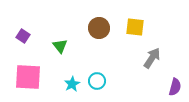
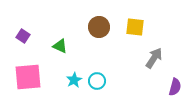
brown circle: moved 1 px up
green triangle: rotated 28 degrees counterclockwise
gray arrow: moved 2 px right
pink square: rotated 8 degrees counterclockwise
cyan star: moved 2 px right, 4 px up
